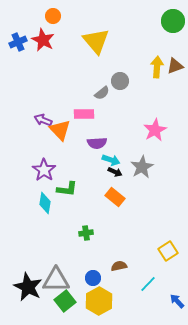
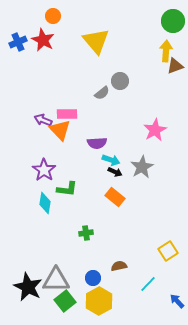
yellow arrow: moved 9 px right, 16 px up
pink rectangle: moved 17 px left
